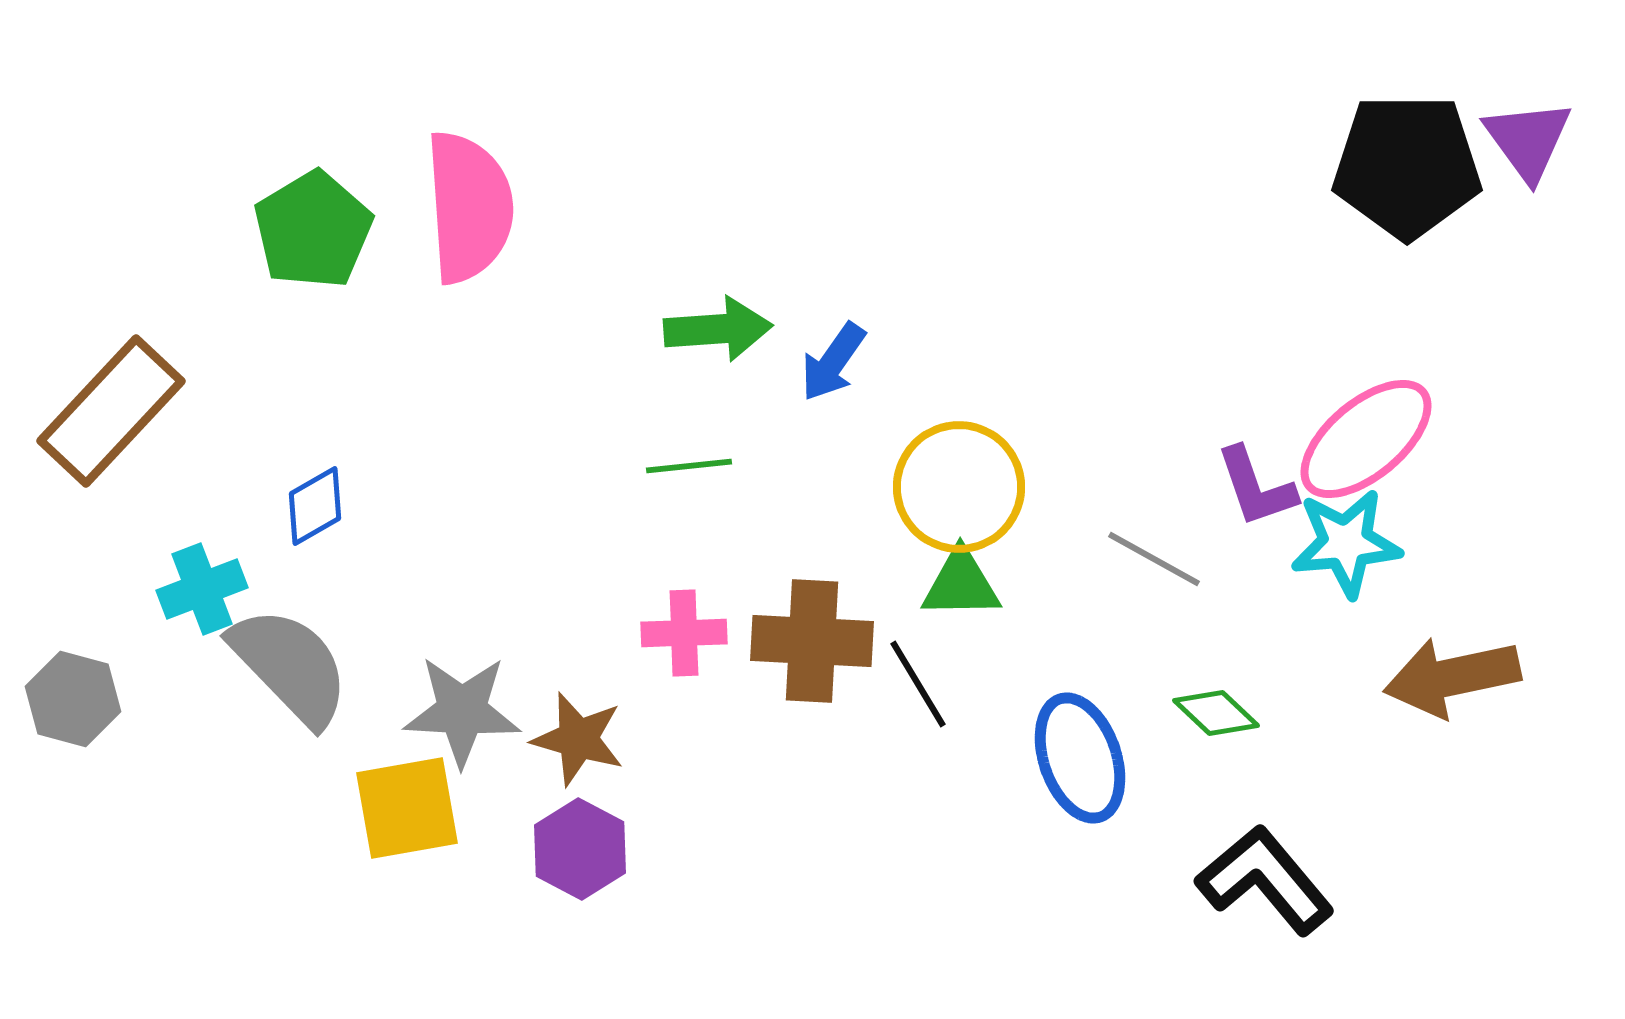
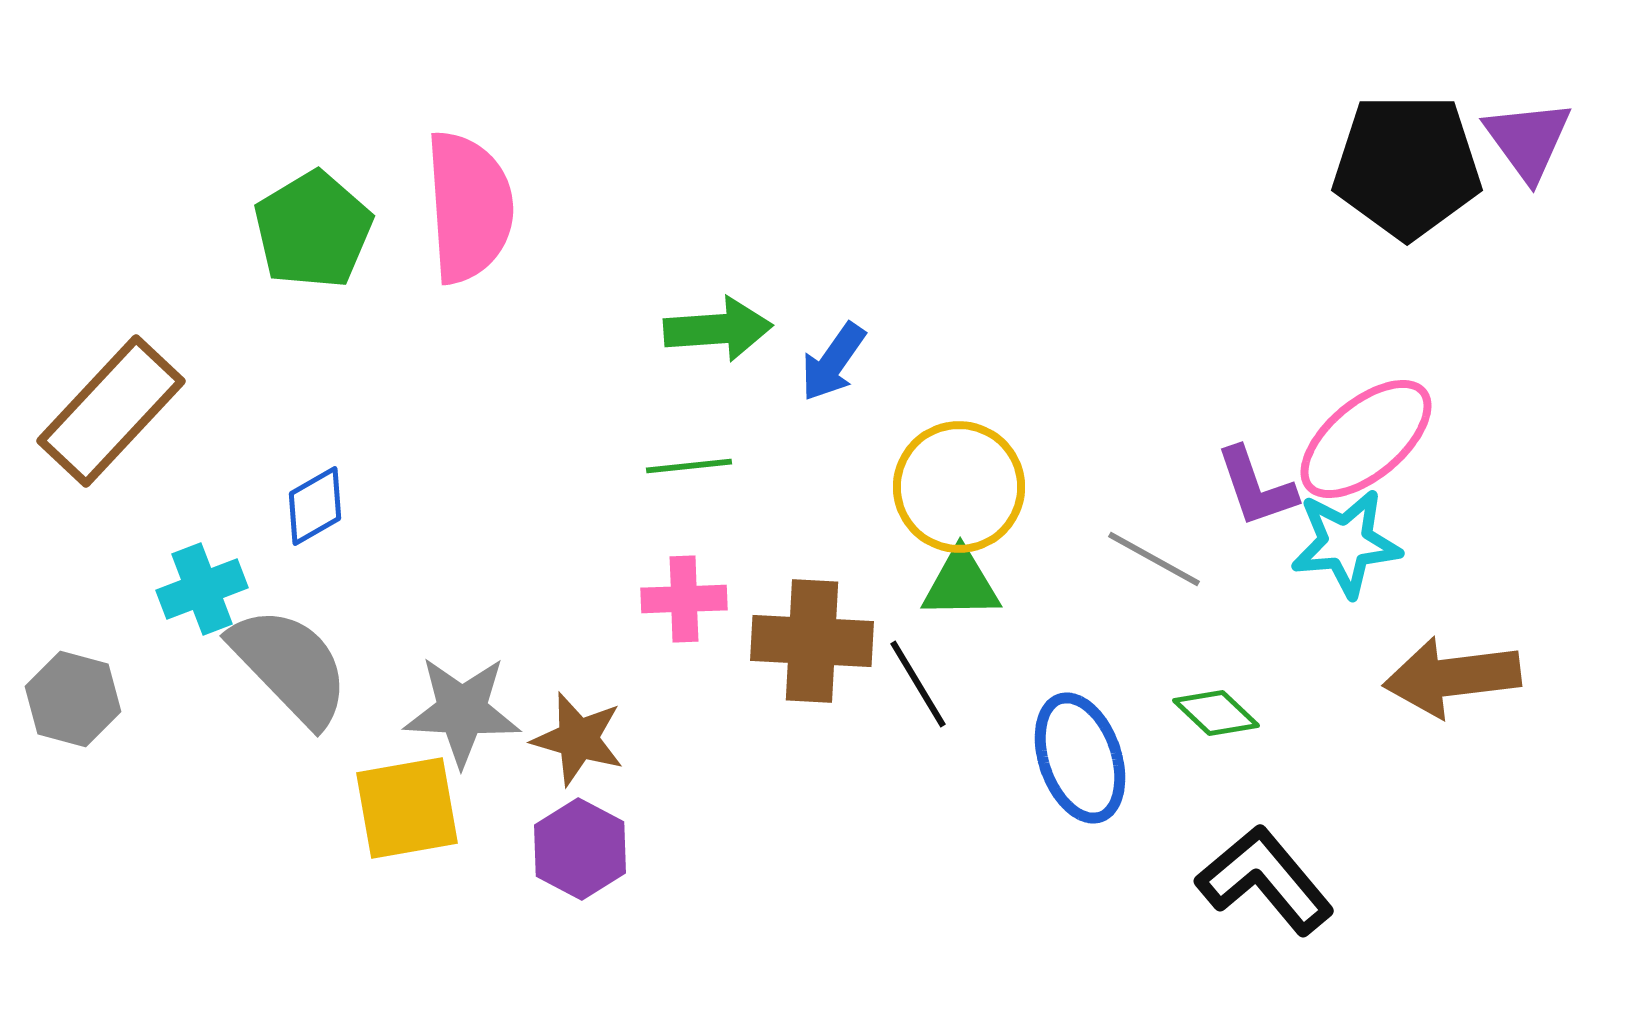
pink cross: moved 34 px up
brown arrow: rotated 5 degrees clockwise
